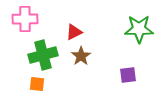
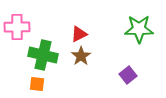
pink cross: moved 8 px left, 8 px down
red triangle: moved 5 px right, 2 px down
green cross: rotated 28 degrees clockwise
purple square: rotated 30 degrees counterclockwise
